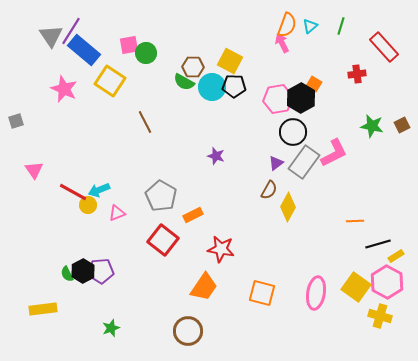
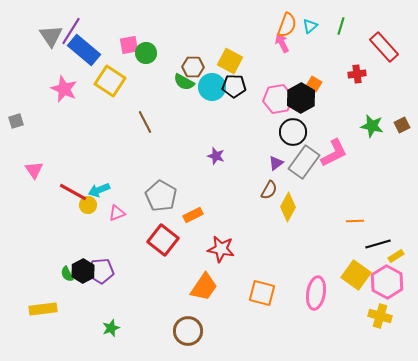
yellow square at (356, 287): moved 12 px up
